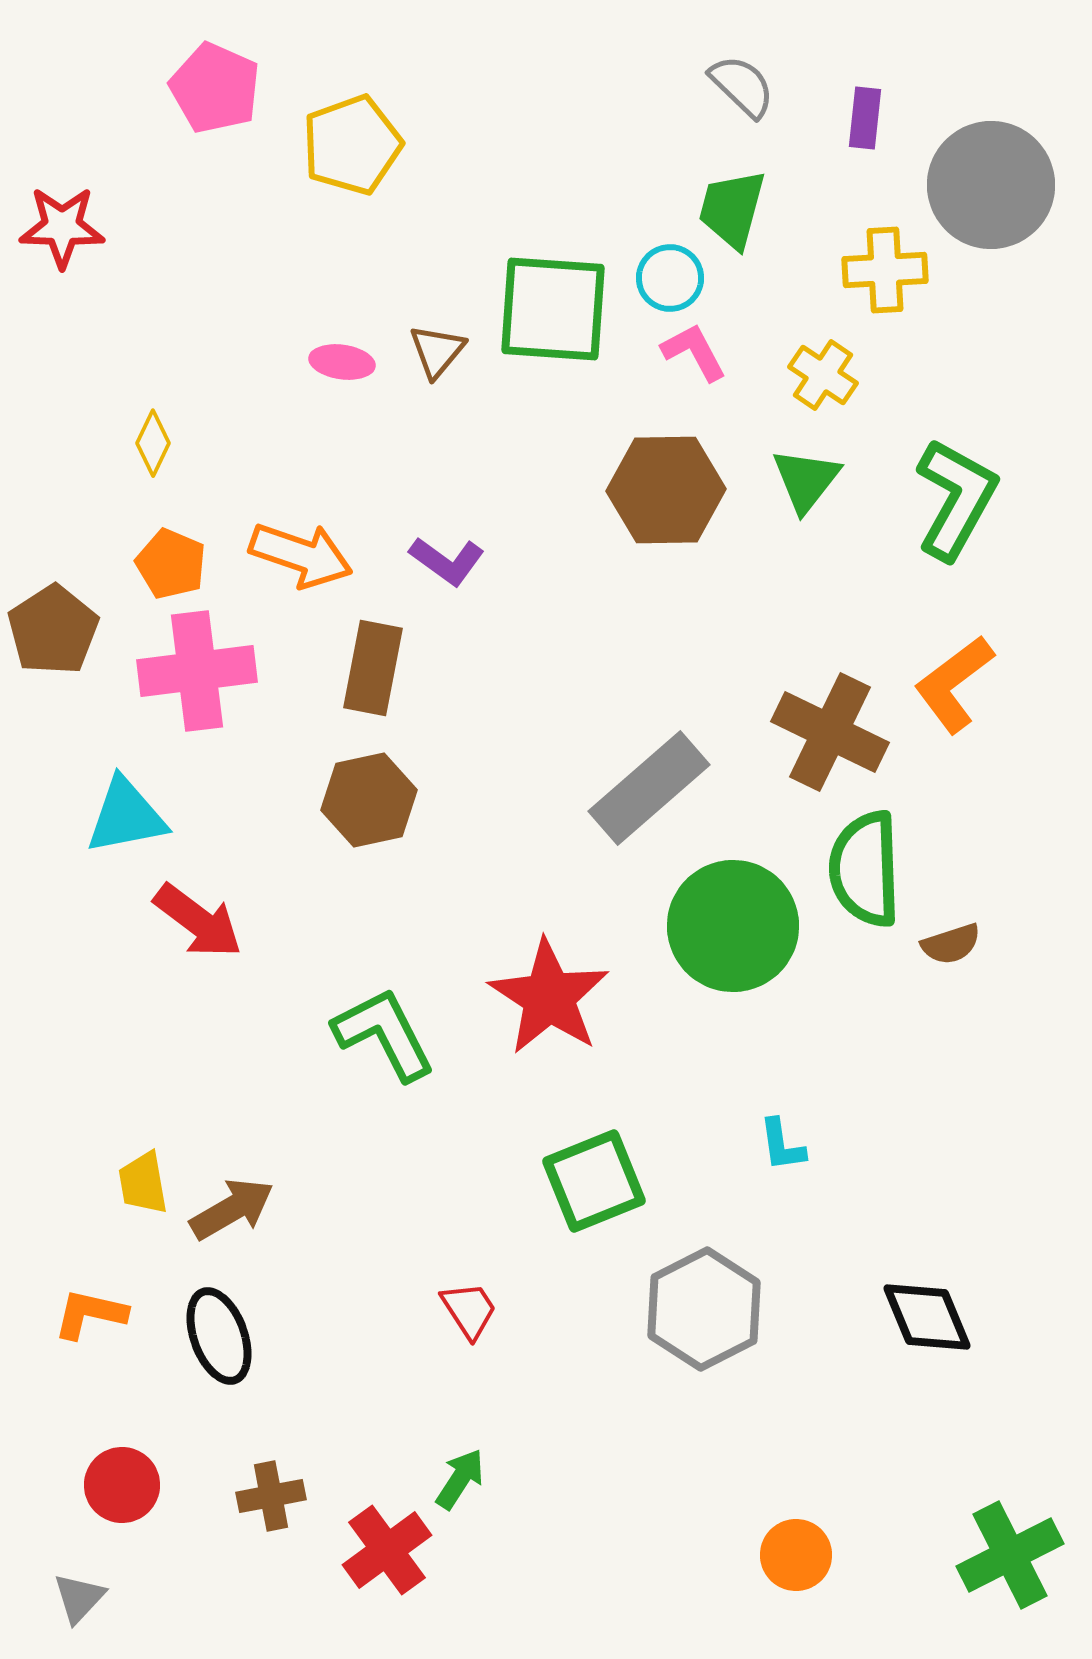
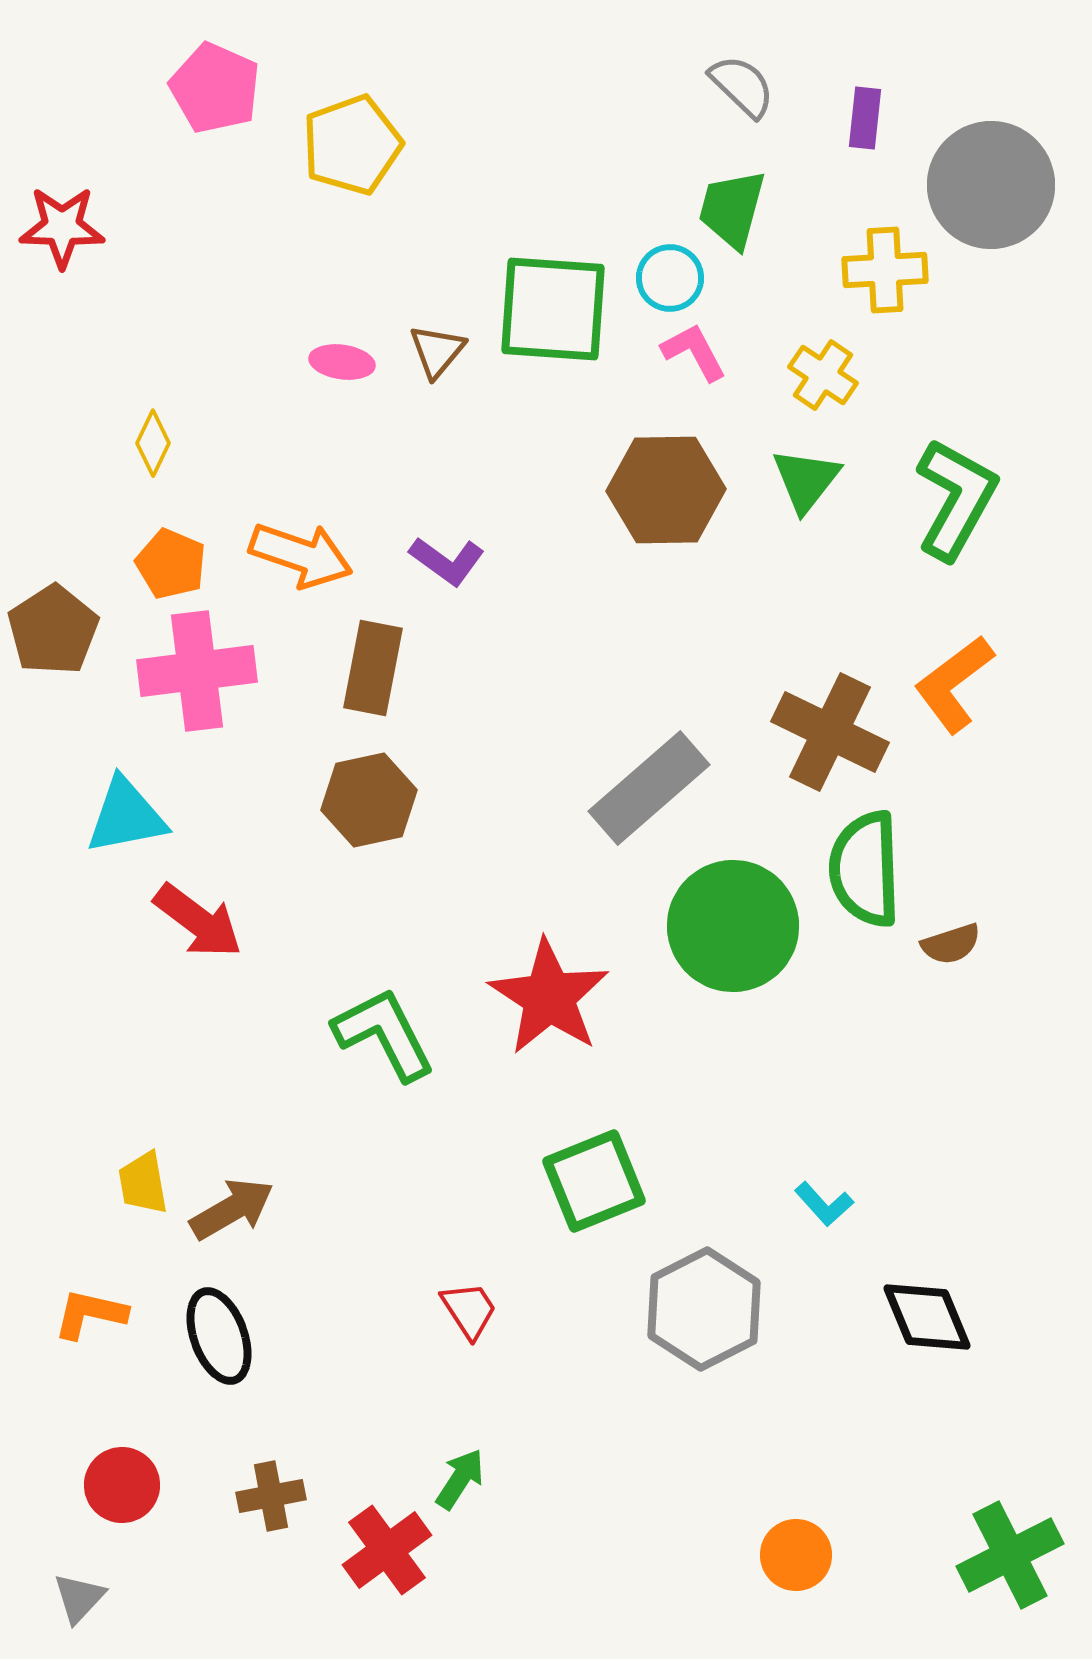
cyan L-shape at (782, 1145): moved 42 px right, 59 px down; rotated 34 degrees counterclockwise
